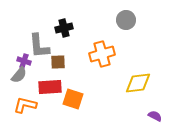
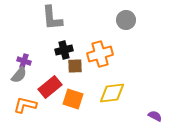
black cross: moved 22 px down
gray L-shape: moved 13 px right, 28 px up
orange cross: moved 2 px left
brown square: moved 17 px right, 4 px down
yellow diamond: moved 26 px left, 10 px down
red rectangle: rotated 35 degrees counterclockwise
